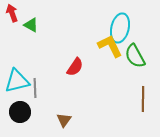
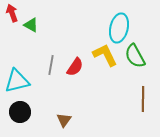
cyan ellipse: moved 1 px left
yellow L-shape: moved 5 px left, 9 px down
gray line: moved 16 px right, 23 px up; rotated 12 degrees clockwise
